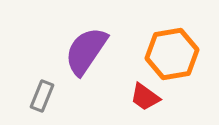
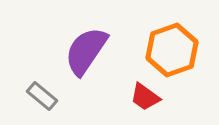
orange hexagon: moved 4 px up; rotated 9 degrees counterclockwise
gray rectangle: rotated 72 degrees counterclockwise
